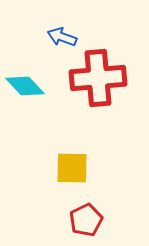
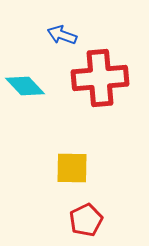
blue arrow: moved 2 px up
red cross: moved 2 px right
